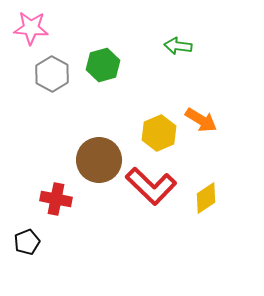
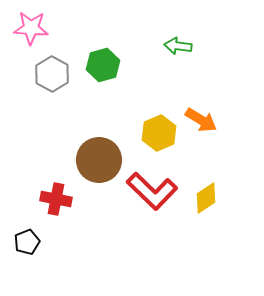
red L-shape: moved 1 px right, 5 px down
